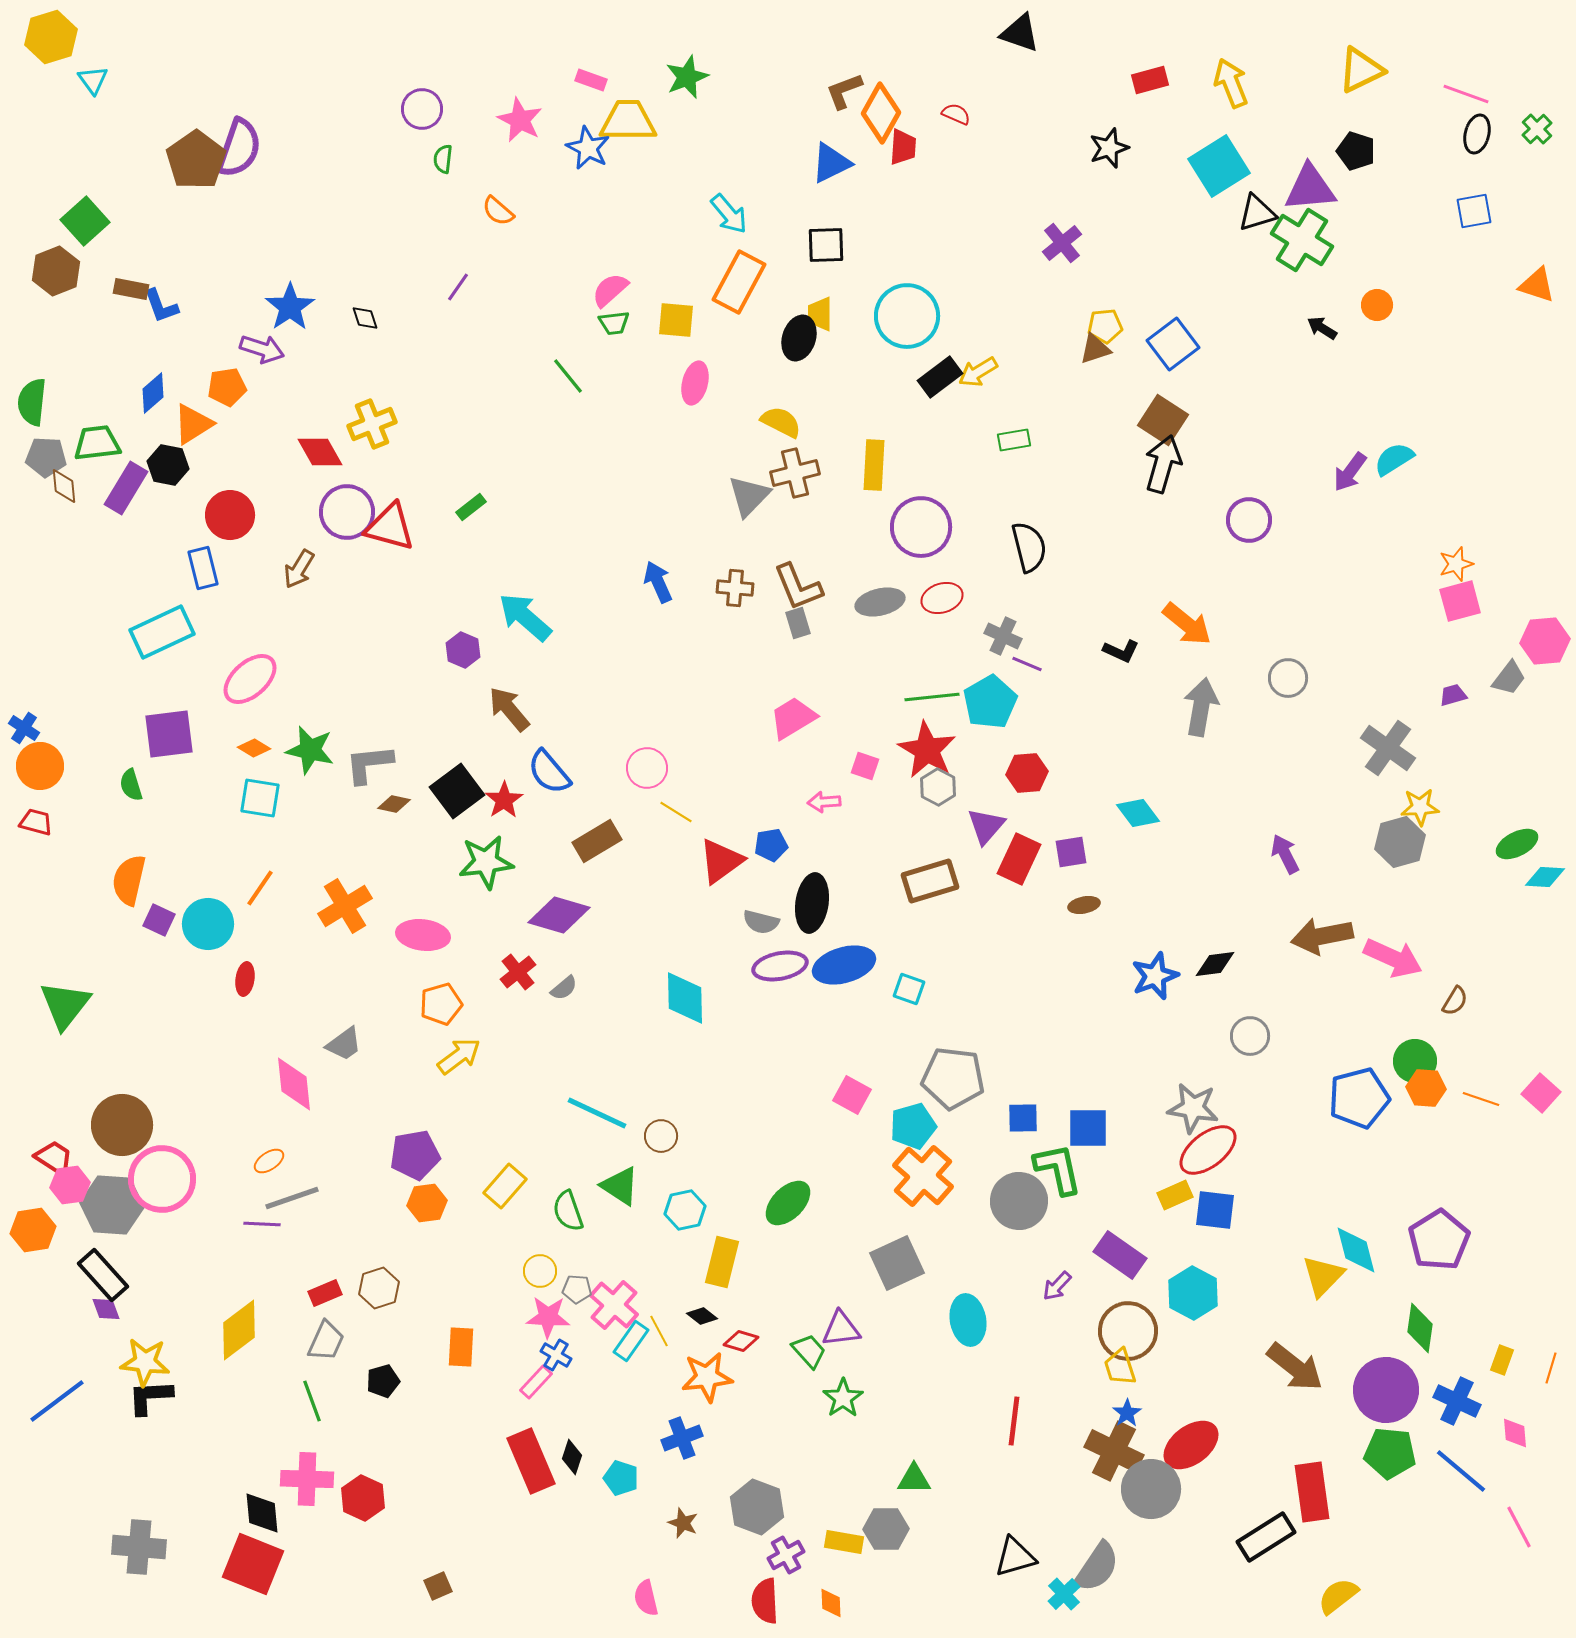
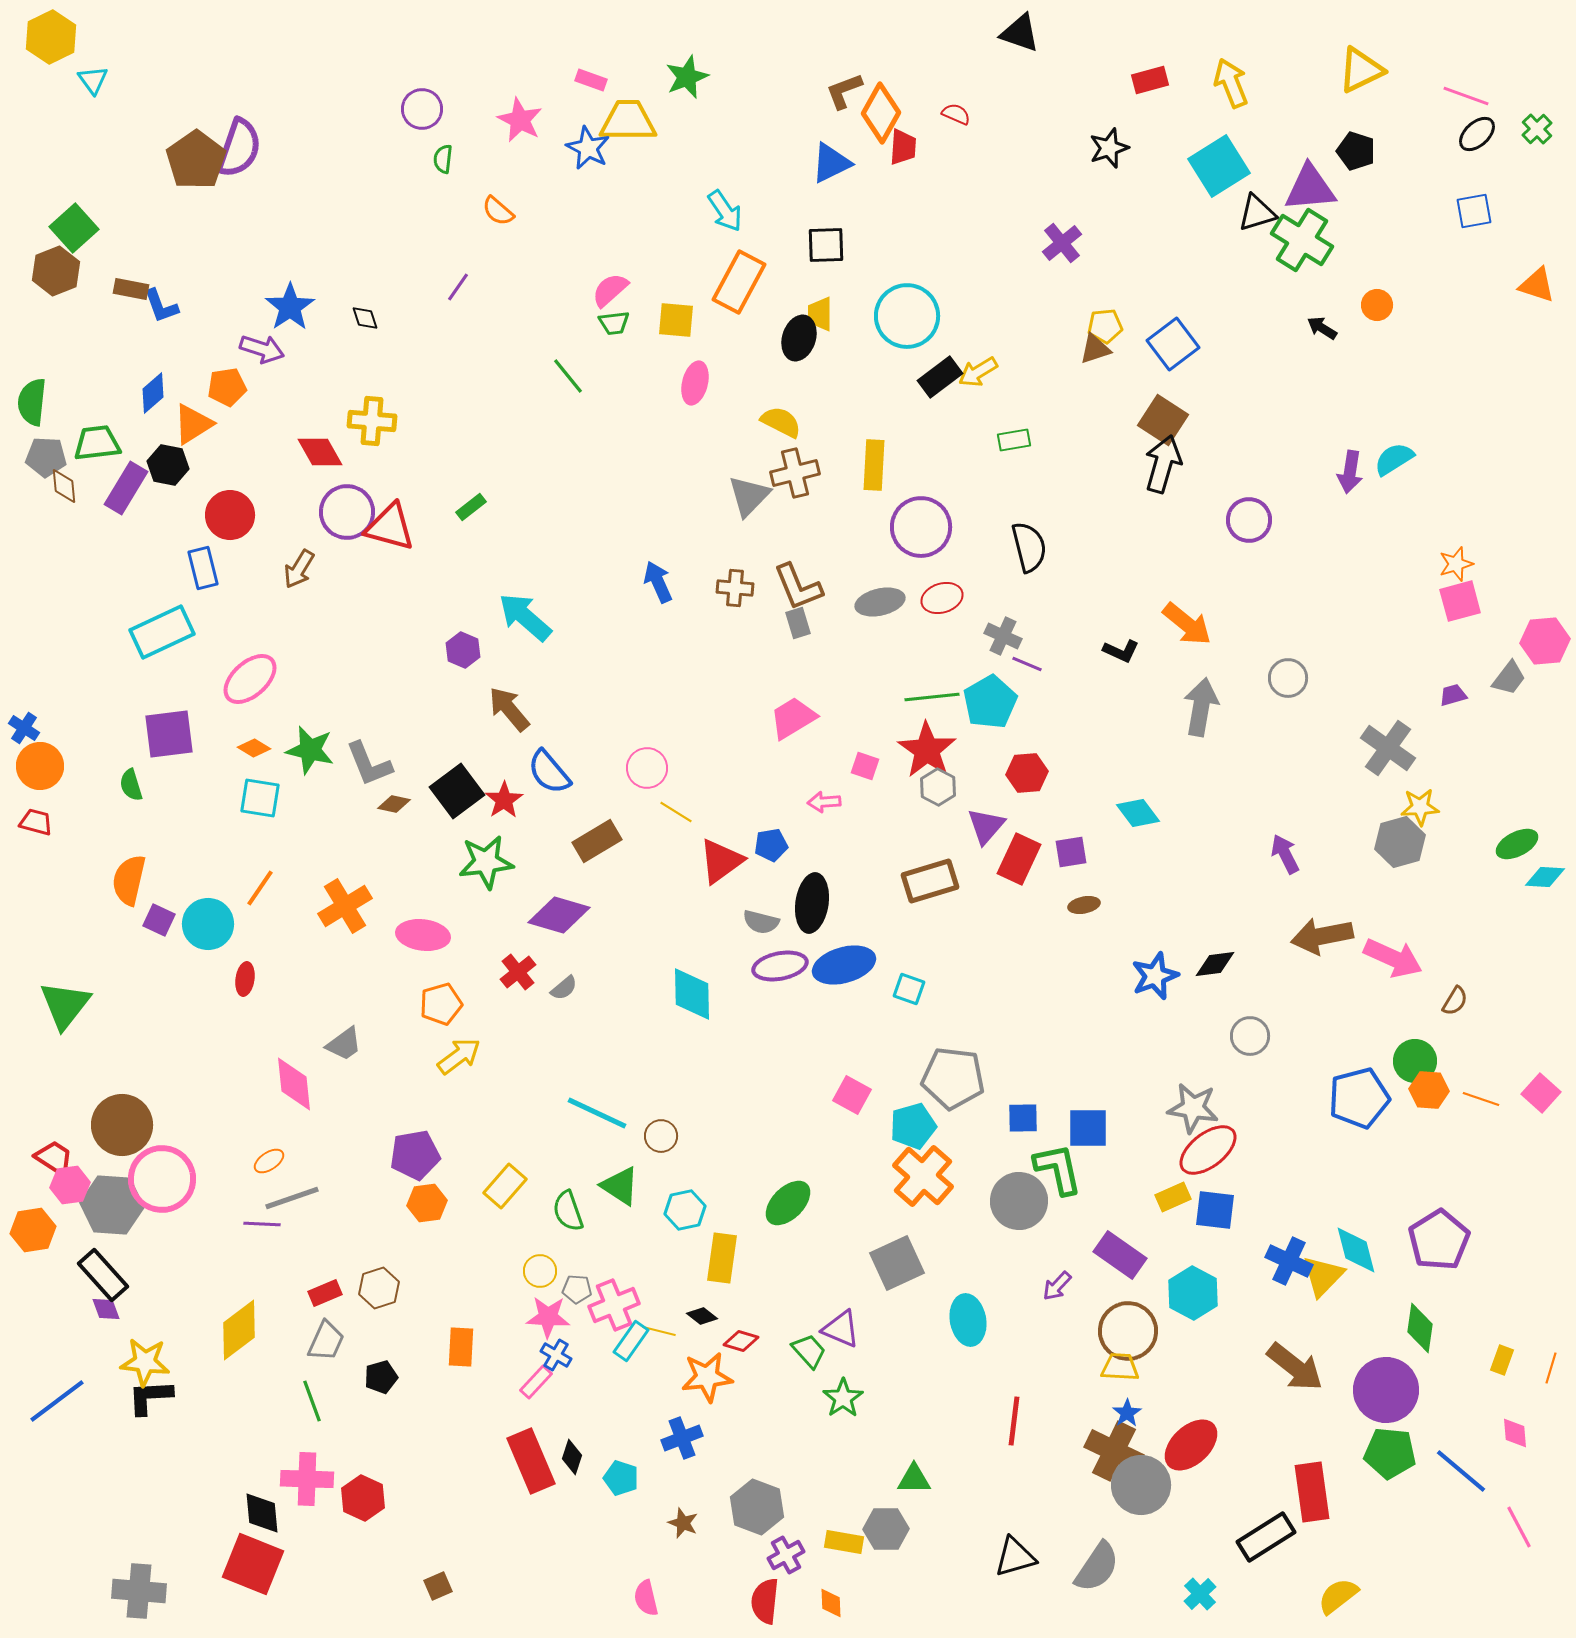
yellow hexagon at (51, 37): rotated 9 degrees counterclockwise
pink line at (1466, 94): moved 2 px down
black ellipse at (1477, 134): rotated 33 degrees clockwise
cyan arrow at (729, 214): moved 4 px left, 3 px up; rotated 6 degrees clockwise
green square at (85, 221): moved 11 px left, 7 px down
yellow cross at (372, 424): moved 3 px up; rotated 27 degrees clockwise
purple arrow at (1350, 472): rotated 27 degrees counterclockwise
red star at (927, 750): rotated 4 degrees clockwise
gray L-shape at (369, 764): rotated 106 degrees counterclockwise
cyan diamond at (685, 998): moved 7 px right, 4 px up
orange hexagon at (1426, 1088): moved 3 px right, 2 px down
yellow rectangle at (1175, 1195): moved 2 px left, 2 px down
yellow rectangle at (722, 1262): moved 4 px up; rotated 6 degrees counterclockwise
pink cross at (614, 1305): rotated 27 degrees clockwise
purple triangle at (841, 1329): rotated 30 degrees clockwise
yellow line at (659, 1331): rotated 48 degrees counterclockwise
yellow trapezoid at (1120, 1367): rotated 111 degrees clockwise
black pentagon at (383, 1381): moved 2 px left, 4 px up
blue cross at (1457, 1401): moved 168 px left, 140 px up
red ellipse at (1191, 1445): rotated 6 degrees counterclockwise
gray circle at (1151, 1489): moved 10 px left, 4 px up
gray cross at (139, 1547): moved 44 px down
cyan cross at (1064, 1594): moved 136 px right
red semicircle at (765, 1601): rotated 9 degrees clockwise
